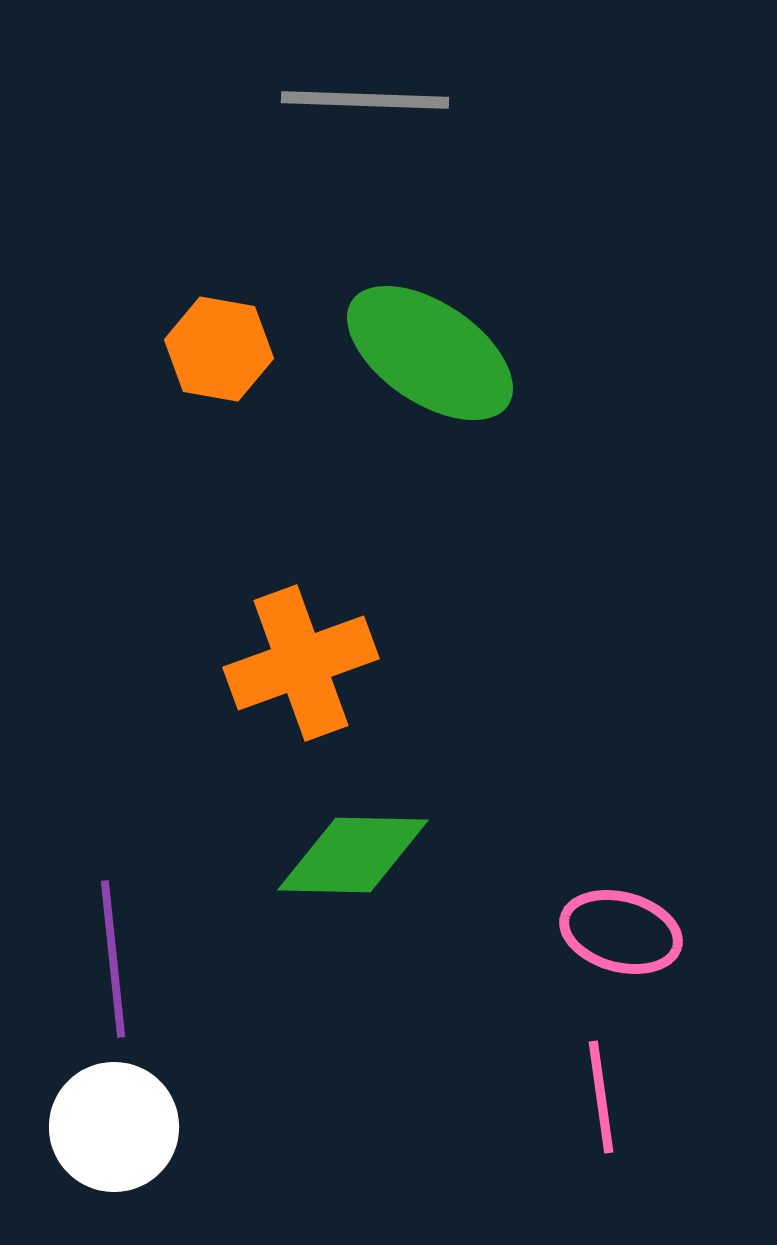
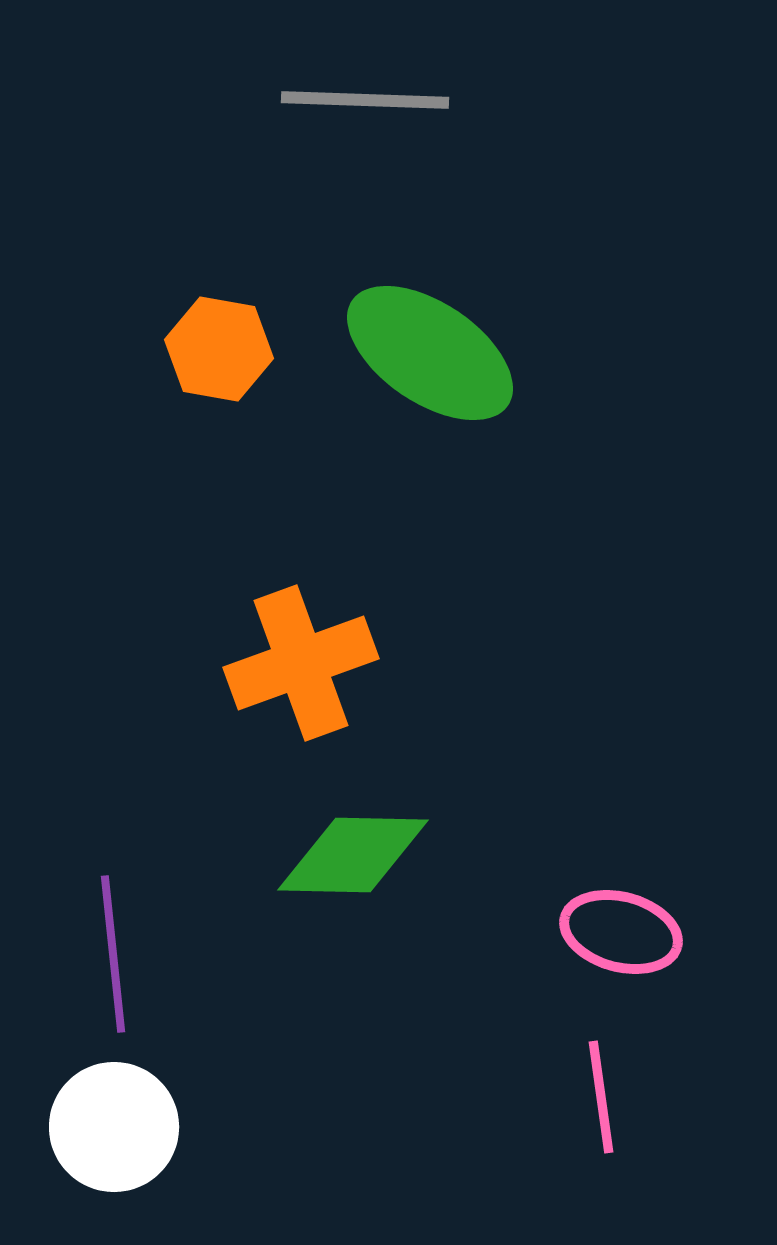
purple line: moved 5 px up
